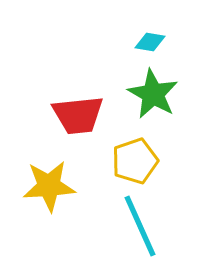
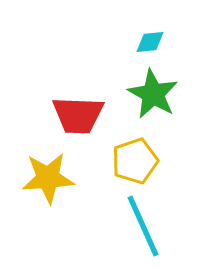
cyan diamond: rotated 16 degrees counterclockwise
red trapezoid: rotated 8 degrees clockwise
yellow star: moved 1 px left, 8 px up
cyan line: moved 3 px right
